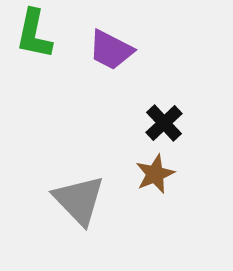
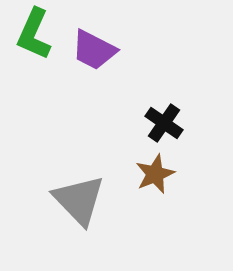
green L-shape: rotated 12 degrees clockwise
purple trapezoid: moved 17 px left
black cross: rotated 12 degrees counterclockwise
